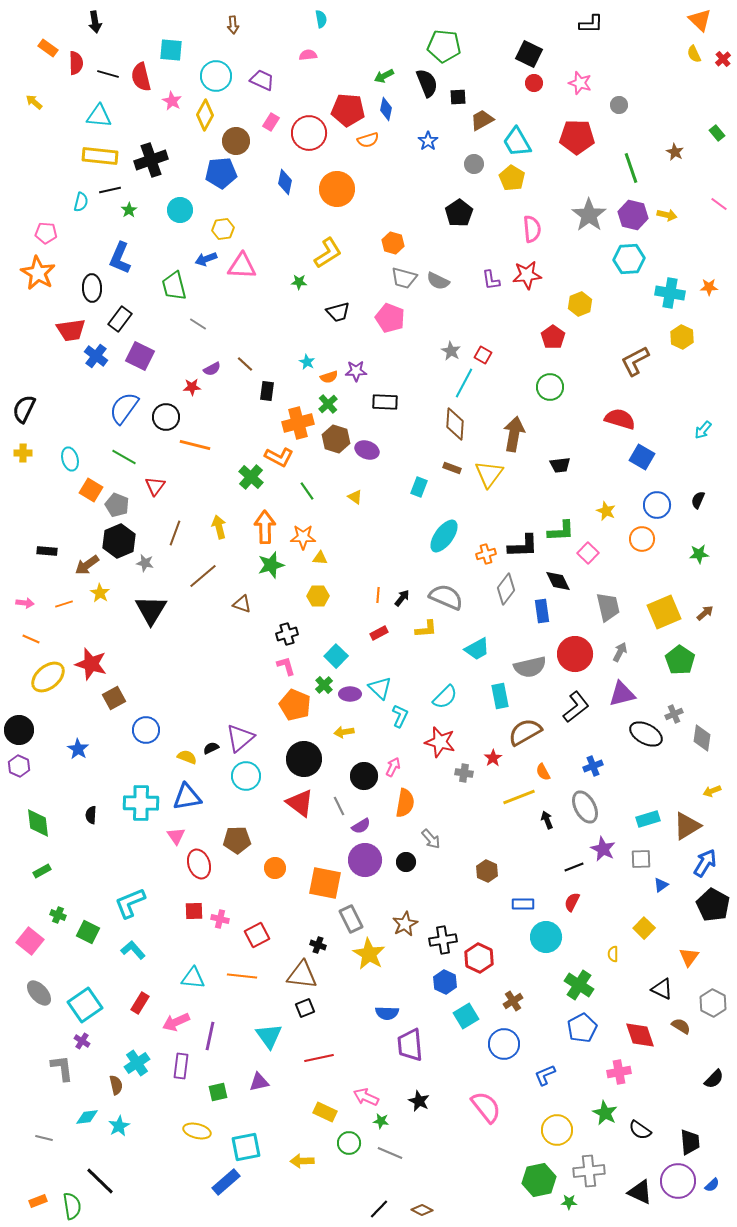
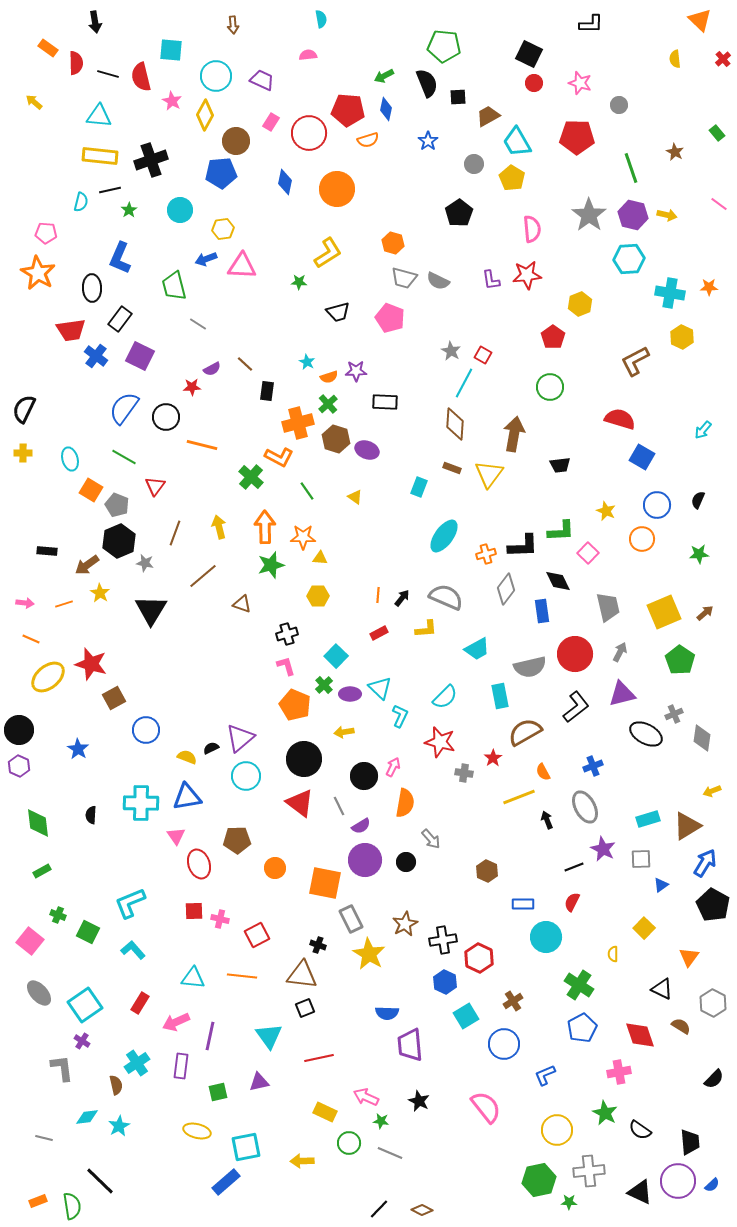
yellow semicircle at (694, 54): moved 19 px left, 5 px down; rotated 18 degrees clockwise
brown trapezoid at (482, 120): moved 6 px right, 4 px up
orange line at (195, 445): moved 7 px right
